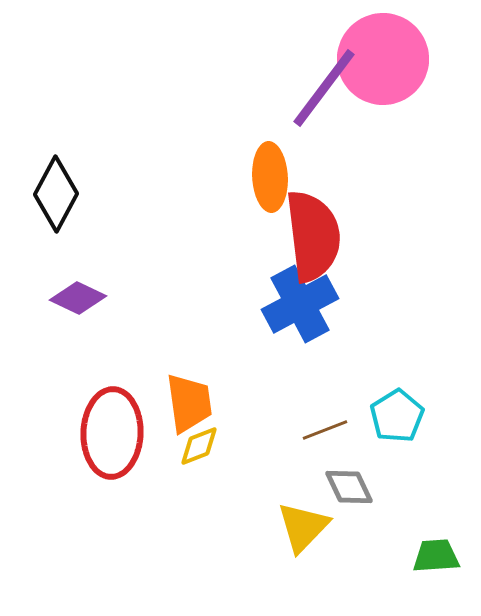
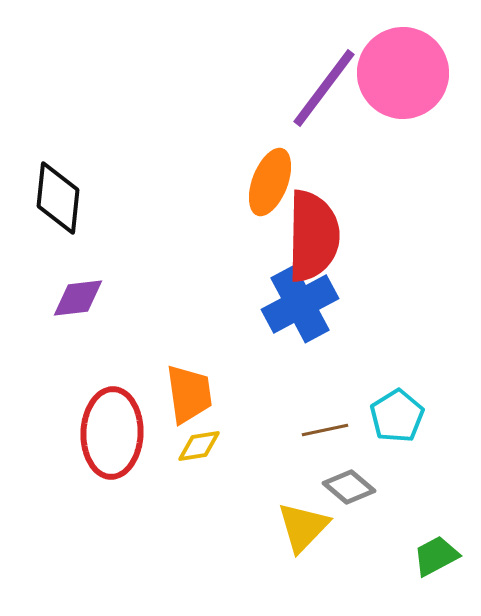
pink circle: moved 20 px right, 14 px down
orange ellipse: moved 5 px down; rotated 24 degrees clockwise
black diamond: moved 2 px right, 4 px down; rotated 22 degrees counterclockwise
red semicircle: rotated 8 degrees clockwise
purple diamond: rotated 32 degrees counterclockwise
orange trapezoid: moved 9 px up
brown line: rotated 9 degrees clockwise
yellow diamond: rotated 12 degrees clockwise
gray diamond: rotated 24 degrees counterclockwise
green trapezoid: rotated 24 degrees counterclockwise
